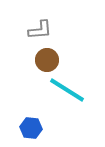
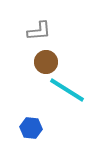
gray L-shape: moved 1 px left, 1 px down
brown circle: moved 1 px left, 2 px down
